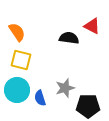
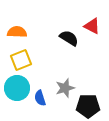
orange semicircle: rotated 54 degrees counterclockwise
black semicircle: rotated 24 degrees clockwise
yellow square: rotated 35 degrees counterclockwise
cyan circle: moved 2 px up
